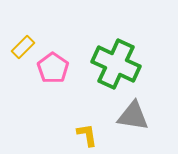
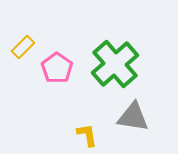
green cross: moved 1 px left; rotated 24 degrees clockwise
pink pentagon: moved 4 px right
gray triangle: moved 1 px down
